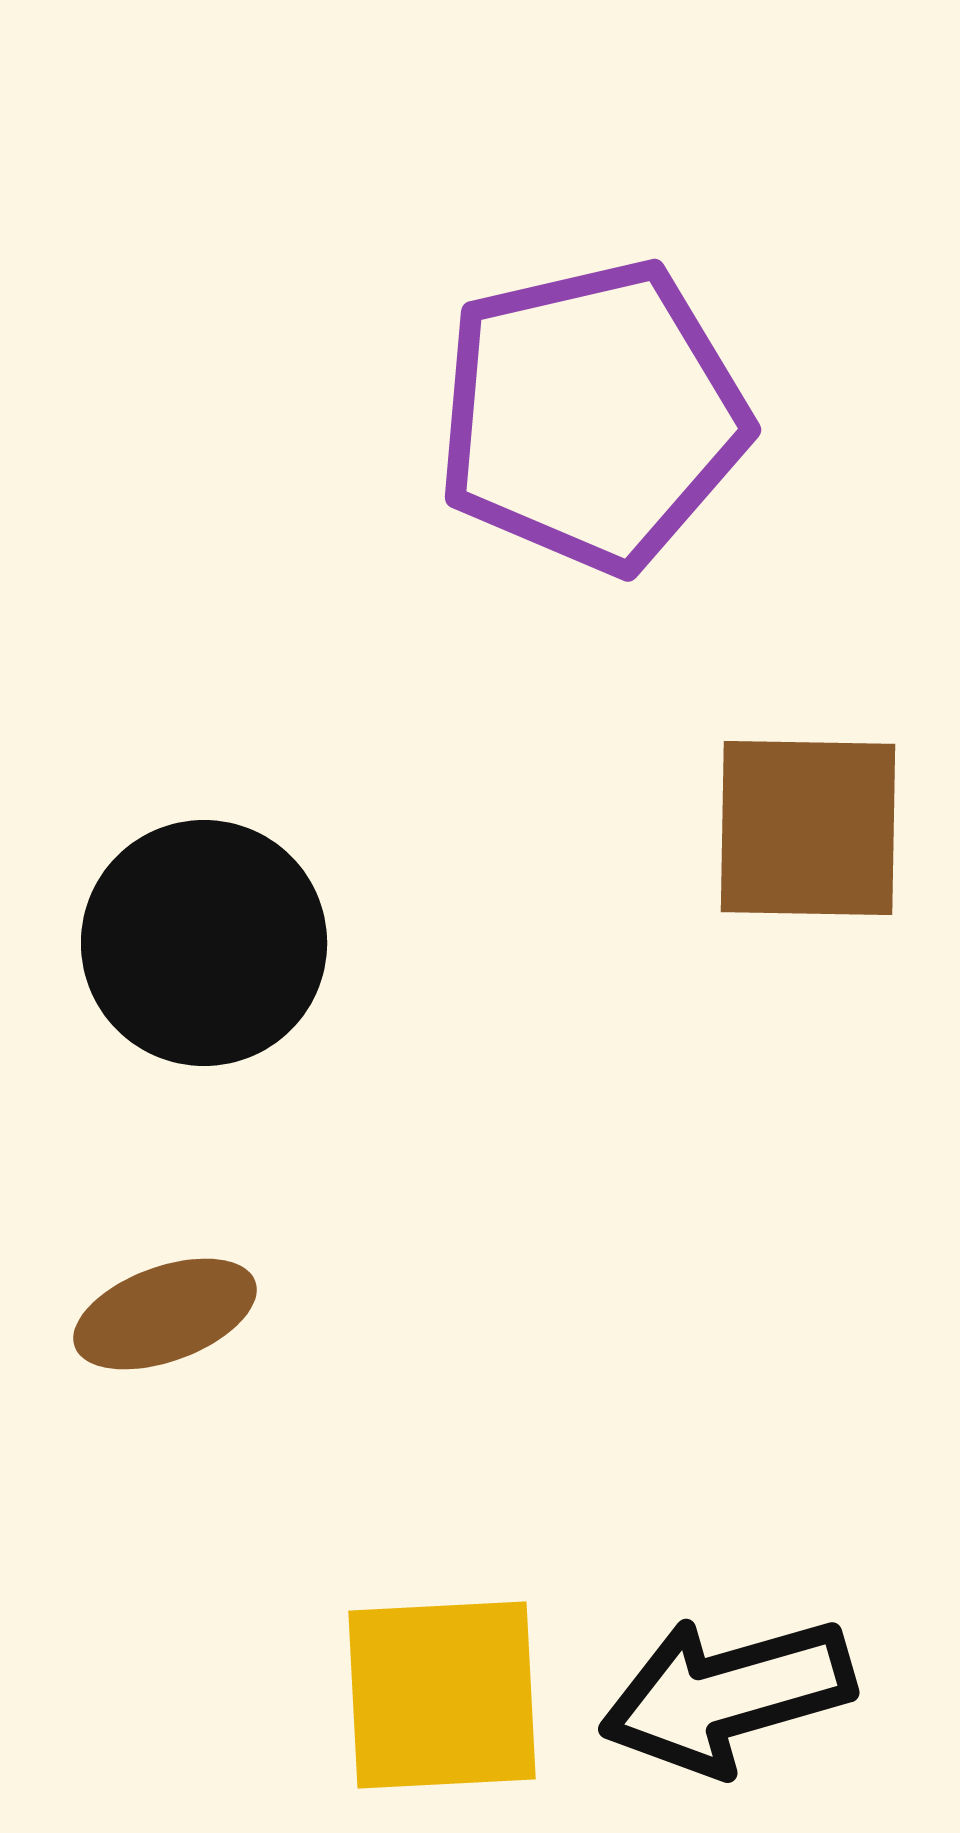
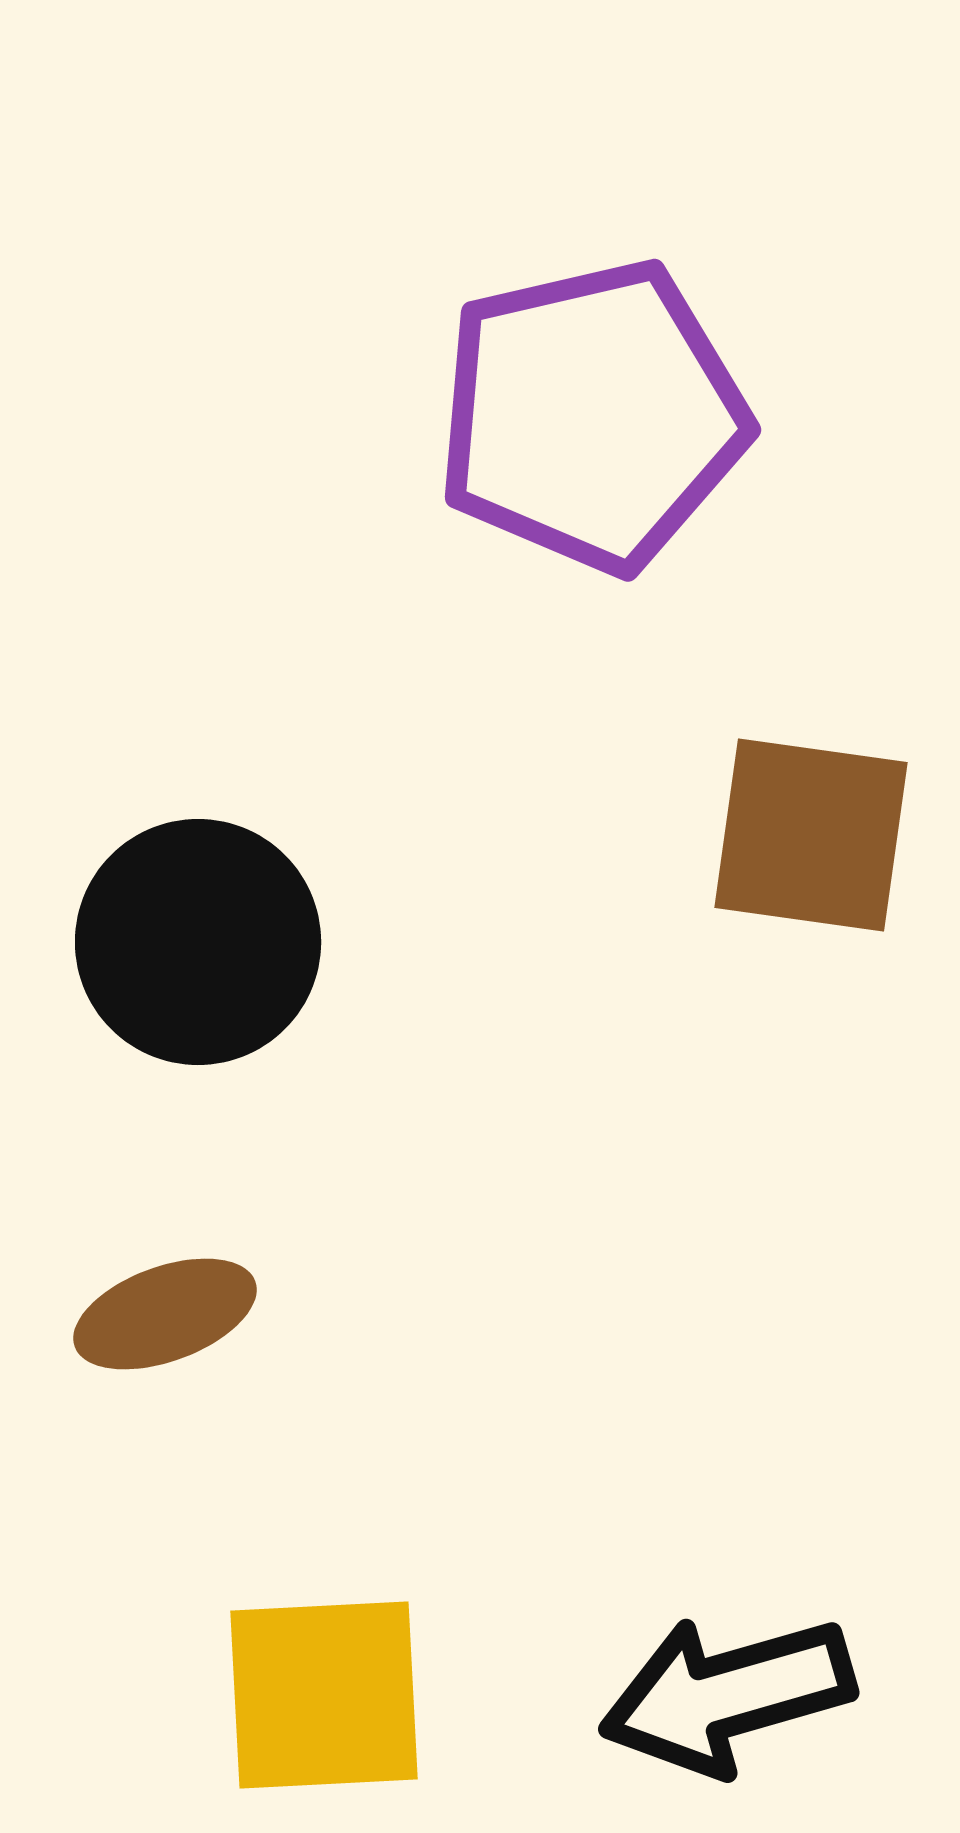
brown square: moved 3 px right, 7 px down; rotated 7 degrees clockwise
black circle: moved 6 px left, 1 px up
yellow square: moved 118 px left
